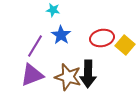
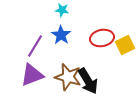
cyan star: moved 9 px right
yellow square: rotated 24 degrees clockwise
black arrow: moved 7 px down; rotated 32 degrees counterclockwise
